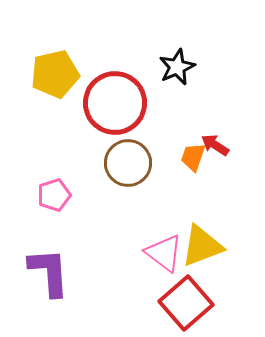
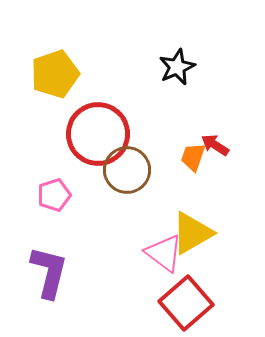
yellow pentagon: rotated 6 degrees counterclockwise
red circle: moved 17 px left, 31 px down
brown circle: moved 1 px left, 7 px down
yellow triangle: moved 10 px left, 13 px up; rotated 9 degrees counterclockwise
purple L-shape: rotated 18 degrees clockwise
